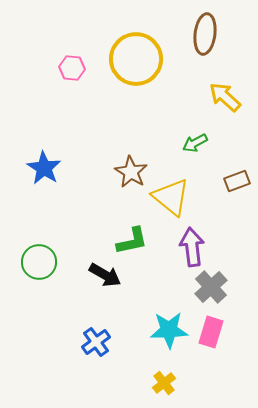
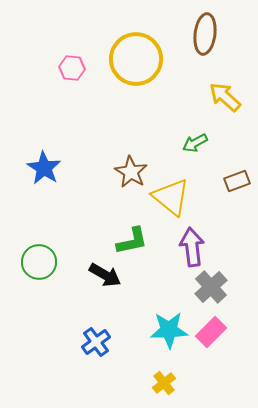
pink rectangle: rotated 28 degrees clockwise
